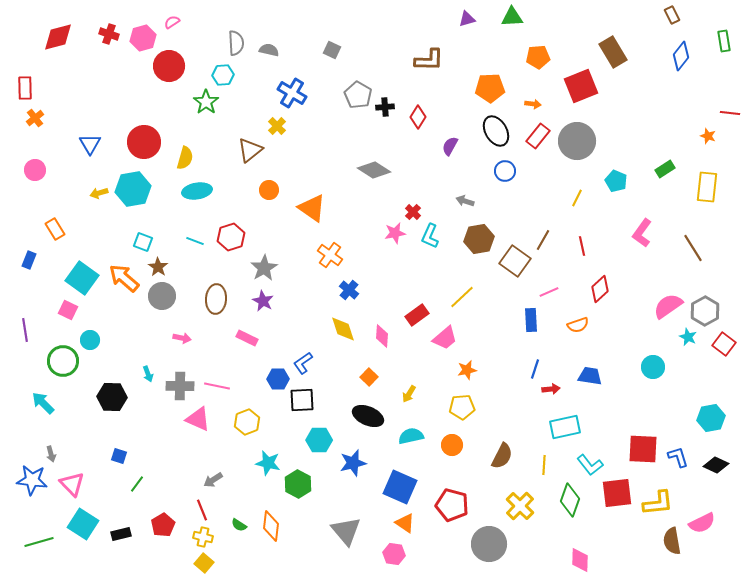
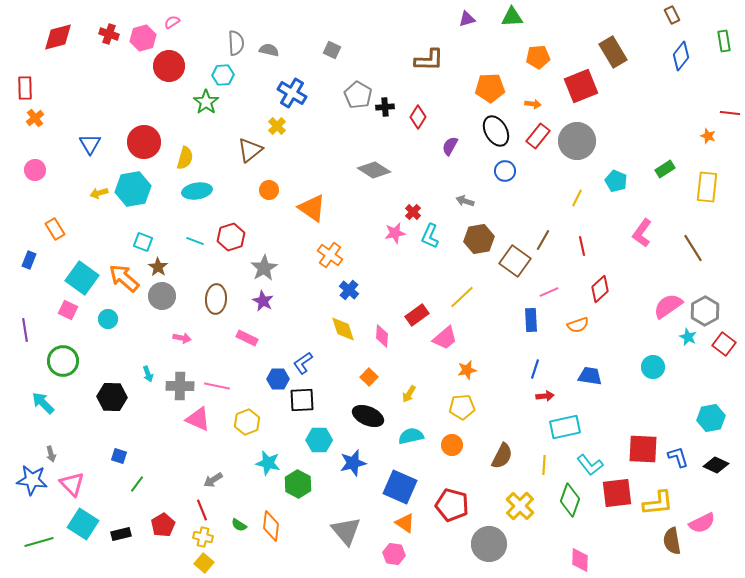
cyan circle at (90, 340): moved 18 px right, 21 px up
red arrow at (551, 389): moved 6 px left, 7 px down
